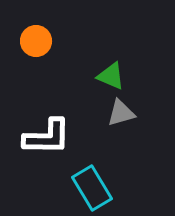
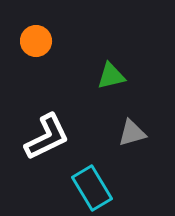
green triangle: rotated 36 degrees counterclockwise
gray triangle: moved 11 px right, 20 px down
white L-shape: rotated 27 degrees counterclockwise
